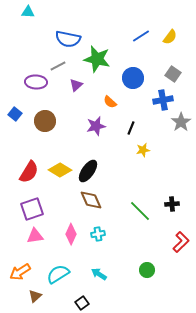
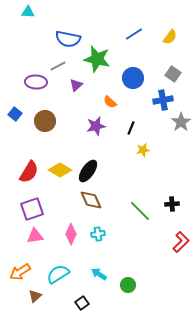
blue line: moved 7 px left, 2 px up
green circle: moved 19 px left, 15 px down
